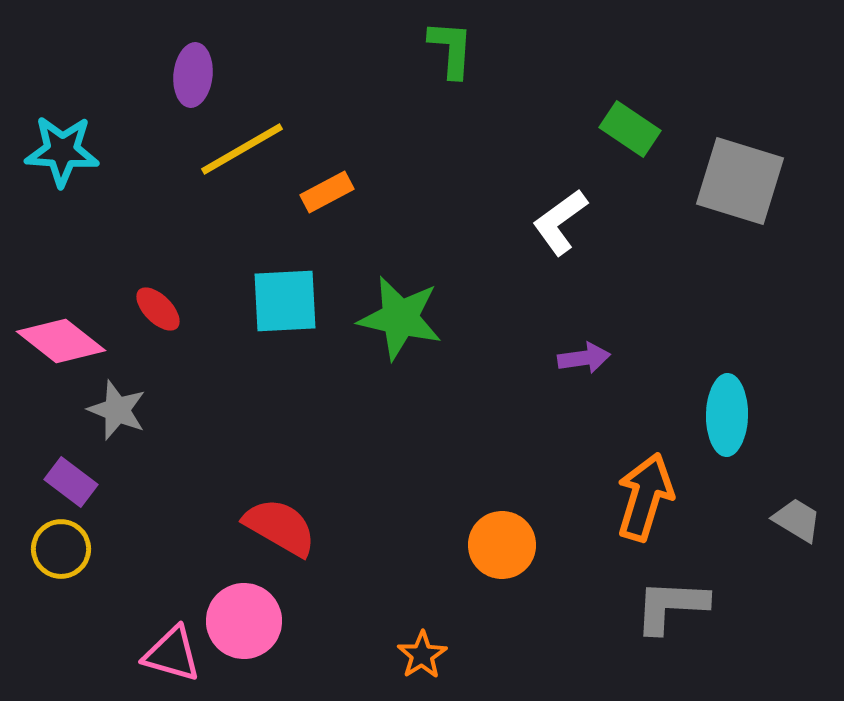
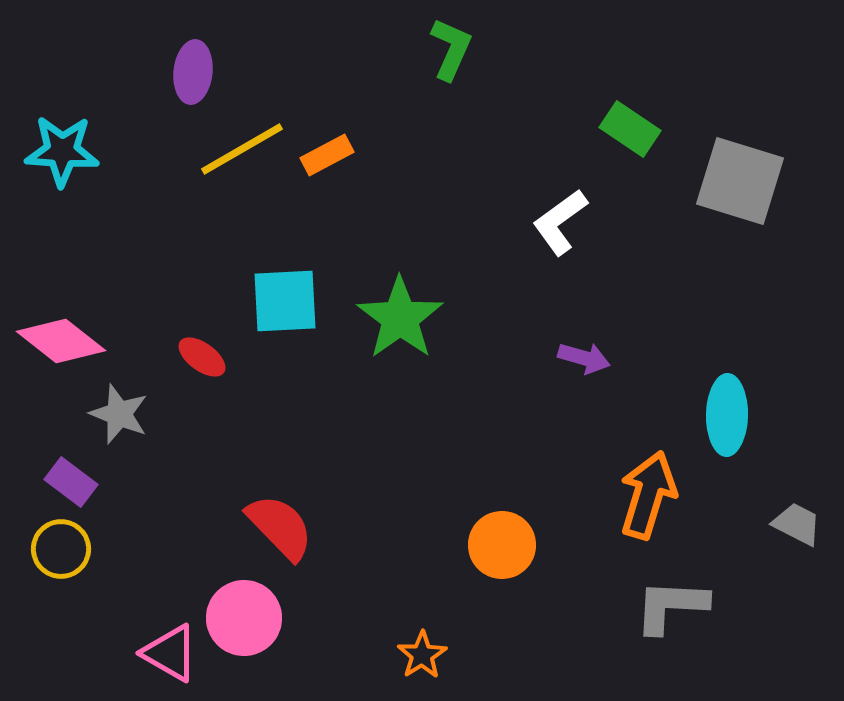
green L-shape: rotated 20 degrees clockwise
purple ellipse: moved 3 px up
orange rectangle: moved 37 px up
red ellipse: moved 44 px right, 48 px down; rotated 9 degrees counterclockwise
green star: rotated 24 degrees clockwise
purple arrow: rotated 24 degrees clockwise
gray star: moved 2 px right, 4 px down
orange arrow: moved 3 px right, 2 px up
gray trapezoid: moved 4 px down; rotated 4 degrees counterclockwise
red semicircle: rotated 16 degrees clockwise
pink circle: moved 3 px up
pink triangle: moved 2 px left, 1 px up; rotated 14 degrees clockwise
